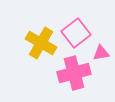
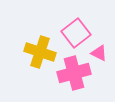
yellow cross: moved 1 px left, 9 px down; rotated 12 degrees counterclockwise
pink triangle: moved 2 px left; rotated 36 degrees clockwise
